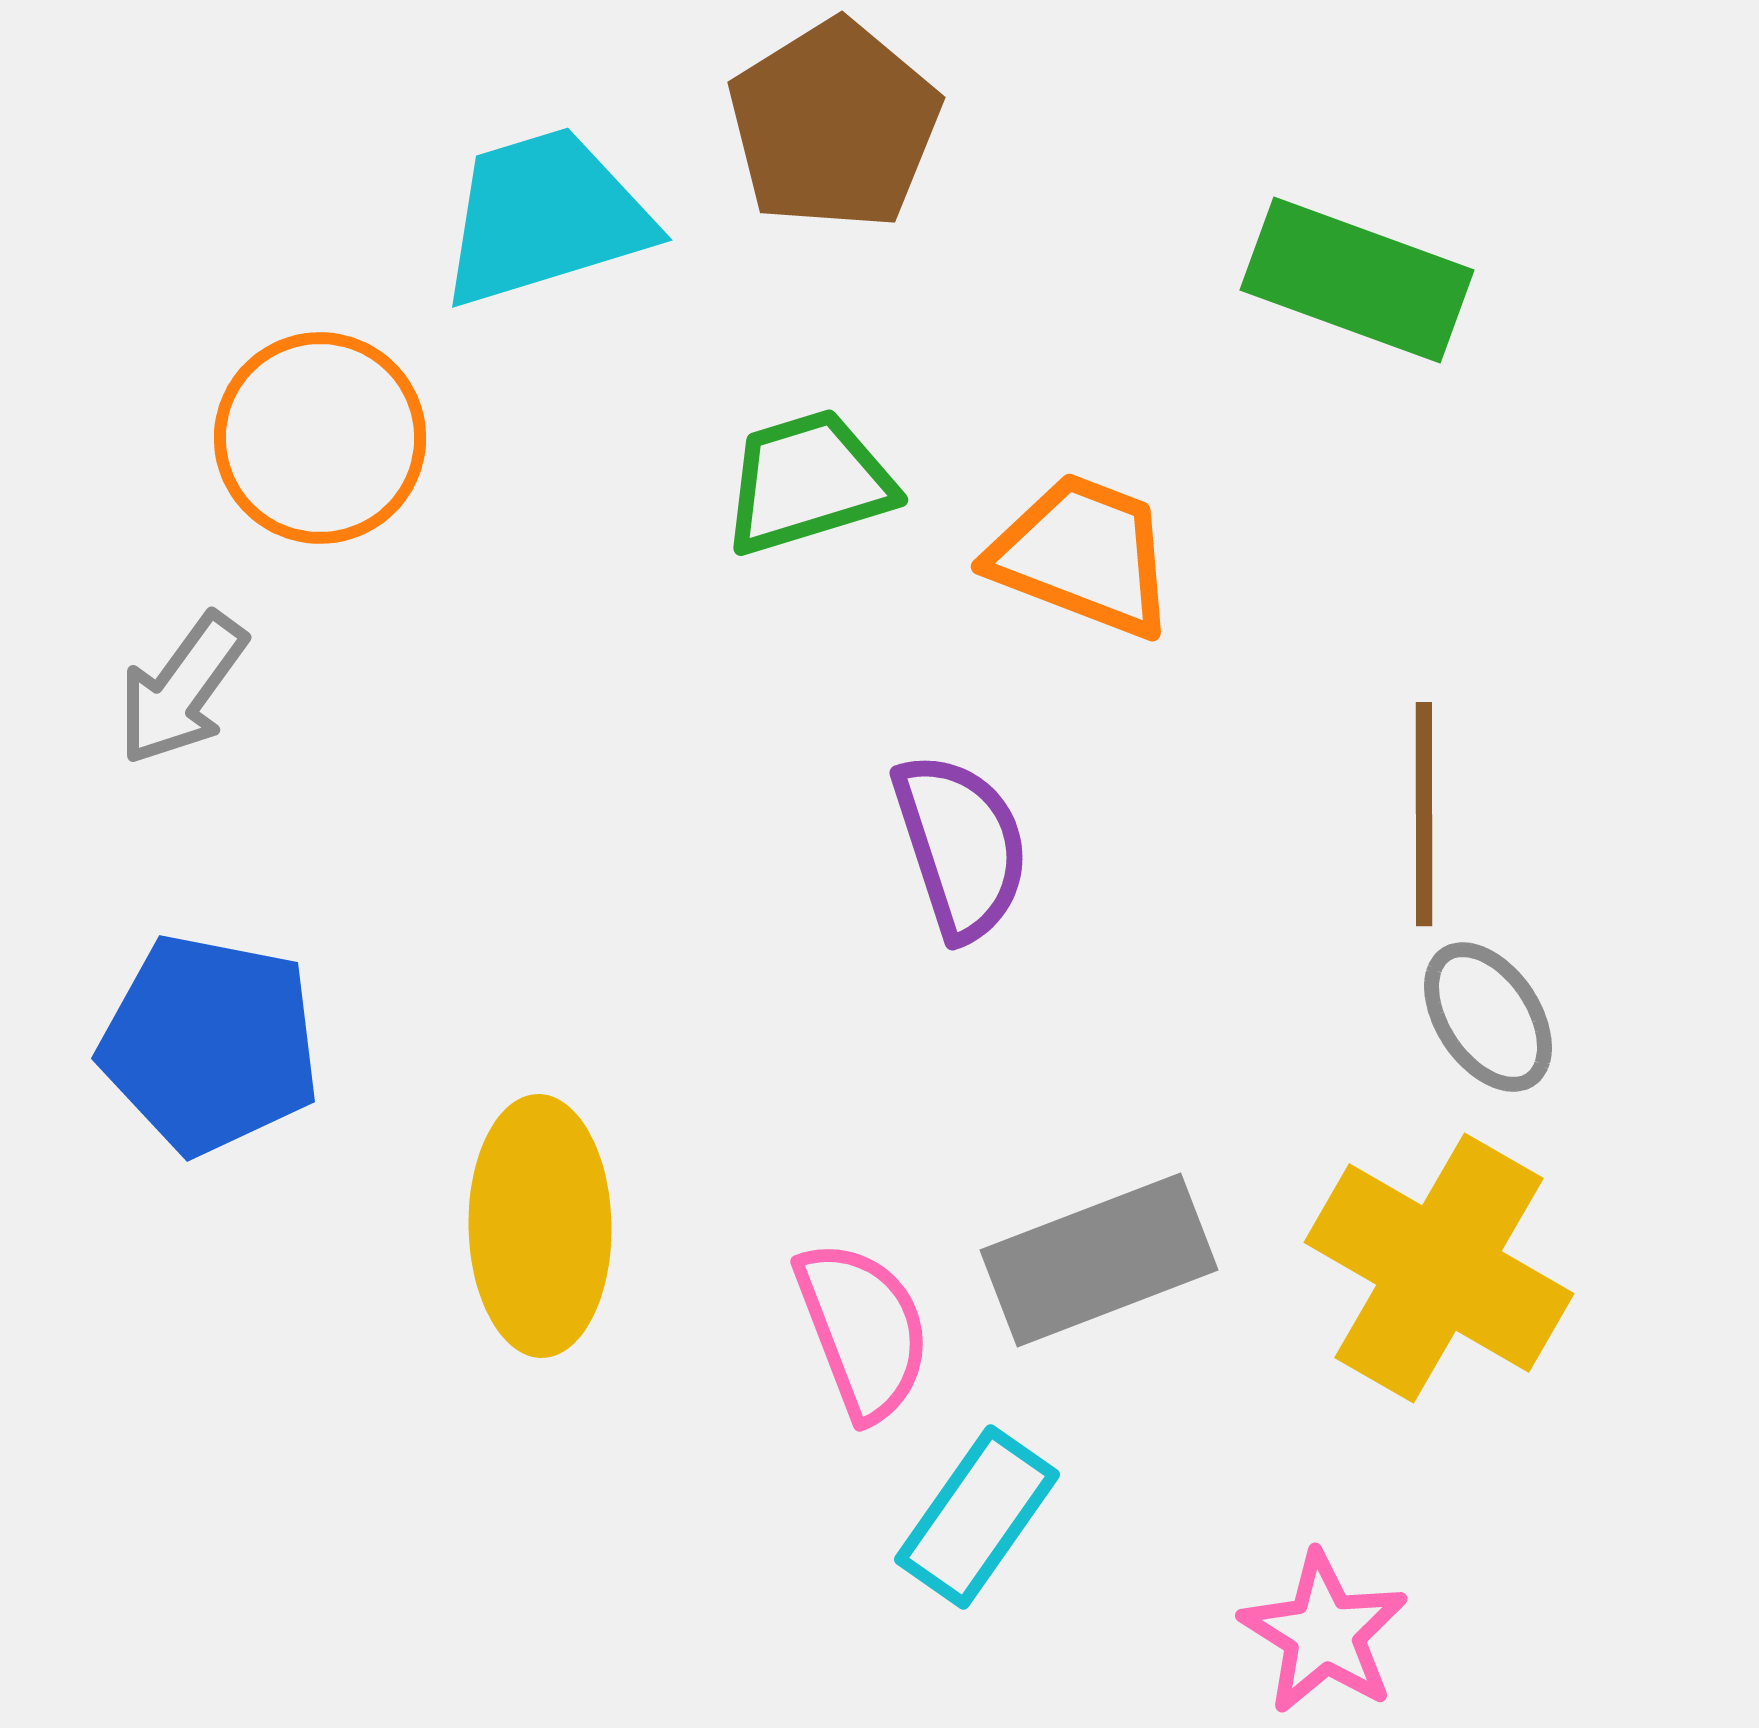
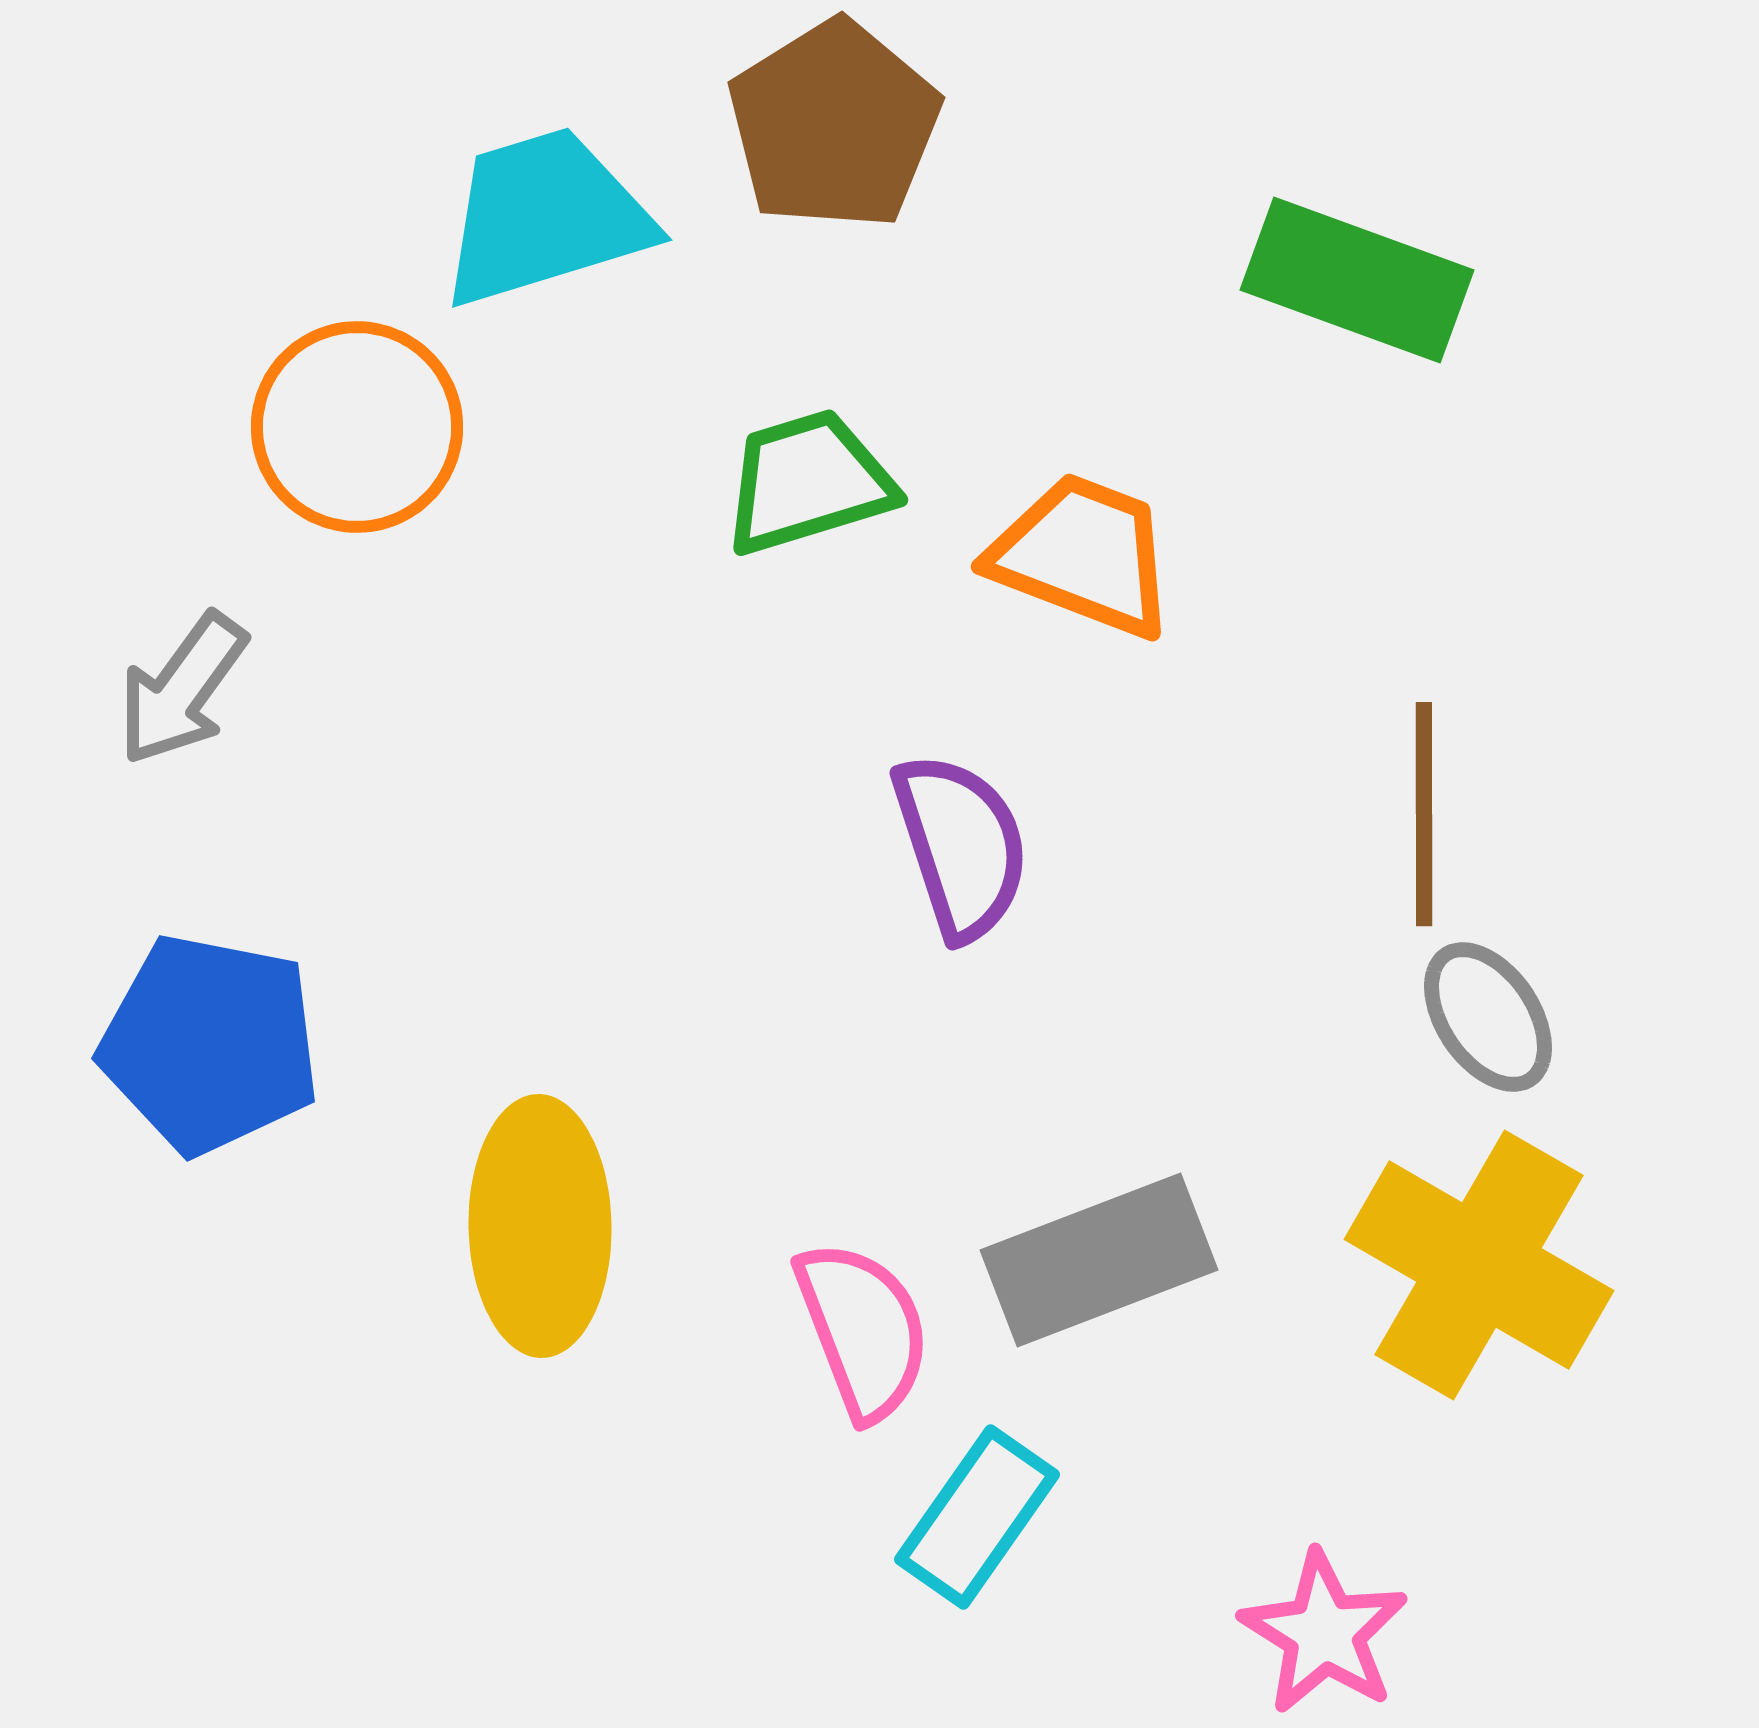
orange circle: moved 37 px right, 11 px up
yellow cross: moved 40 px right, 3 px up
